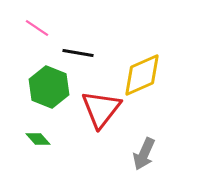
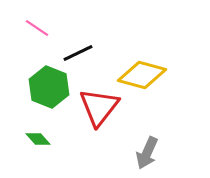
black line: rotated 36 degrees counterclockwise
yellow diamond: rotated 39 degrees clockwise
red triangle: moved 2 px left, 2 px up
gray arrow: moved 3 px right, 1 px up
